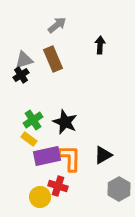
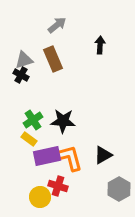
black cross: rotated 28 degrees counterclockwise
black star: moved 2 px left, 1 px up; rotated 20 degrees counterclockwise
orange L-shape: rotated 16 degrees counterclockwise
